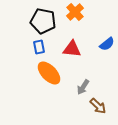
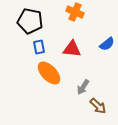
orange cross: rotated 24 degrees counterclockwise
black pentagon: moved 13 px left
